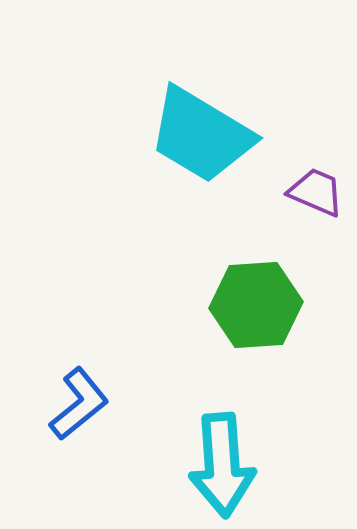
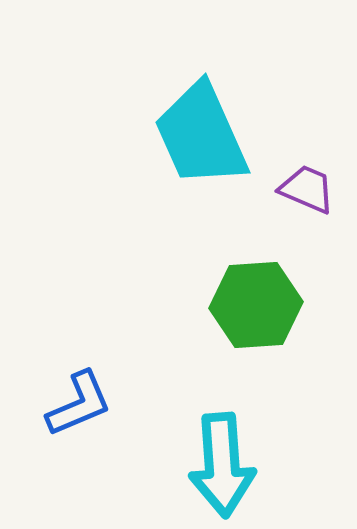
cyan trapezoid: rotated 35 degrees clockwise
purple trapezoid: moved 9 px left, 3 px up
blue L-shape: rotated 16 degrees clockwise
